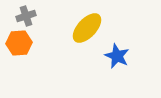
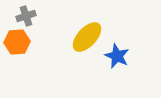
yellow ellipse: moved 9 px down
orange hexagon: moved 2 px left, 1 px up
